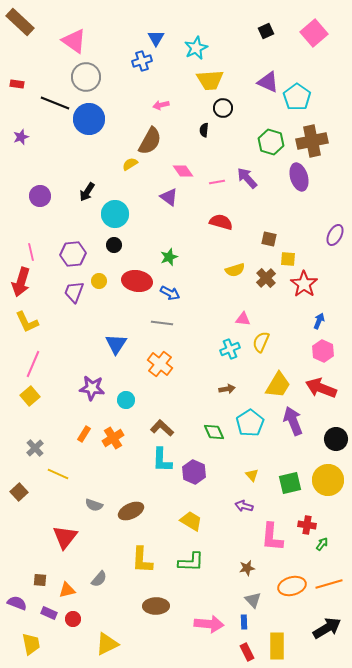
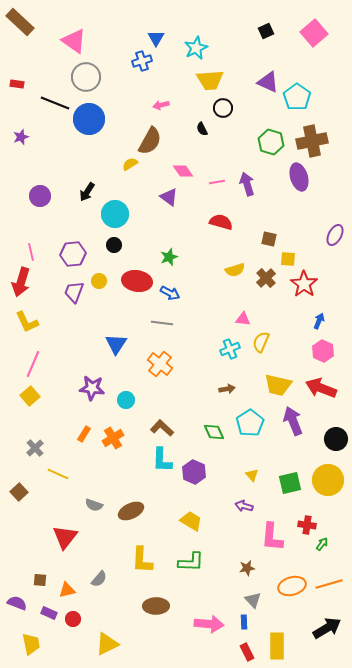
black semicircle at (204, 130): moved 2 px left, 1 px up; rotated 32 degrees counterclockwise
purple arrow at (247, 178): moved 6 px down; rotated 25 degrees clockwise
yellow trapezoid at (278, 385): rotated 72 degrees clockwise
